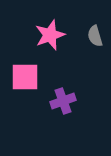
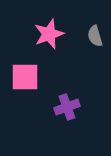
pink star: moved 1 px left, 1 px up
purple cross: moved 4 px right, 6 px down
